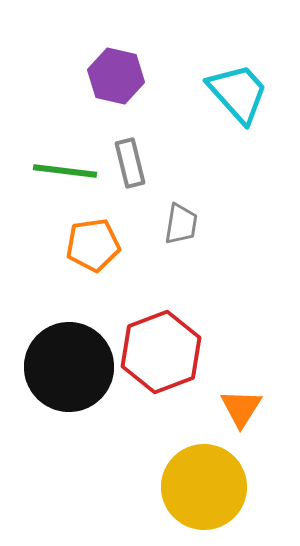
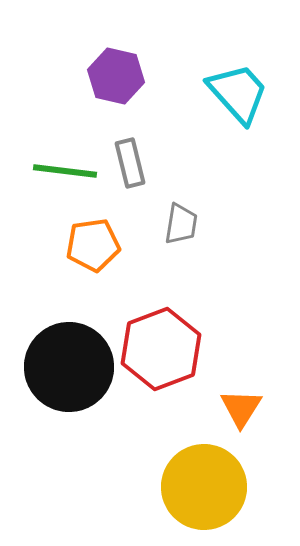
red hexagon: moved 3 px up
